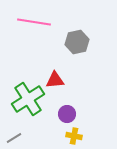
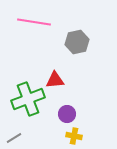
green cross: rotated 12 degrees clockwise
